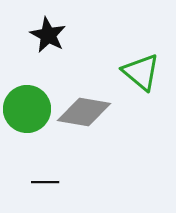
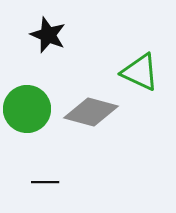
black star: rotated 6 degrees counterclockwise
green triangle: moved 1 px left; rotated 15 degrees counterclockwise
gray diamond: moved 7 px right; rotated 6 degrees clockwise
